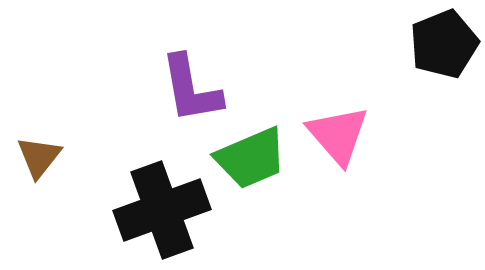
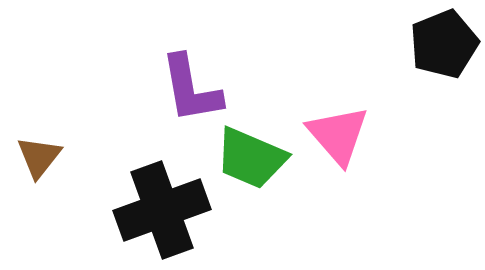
green trapezoid: rotated 46 degrees clockwise
